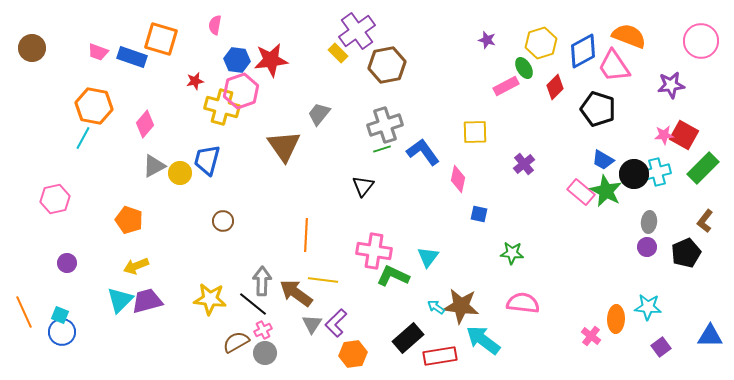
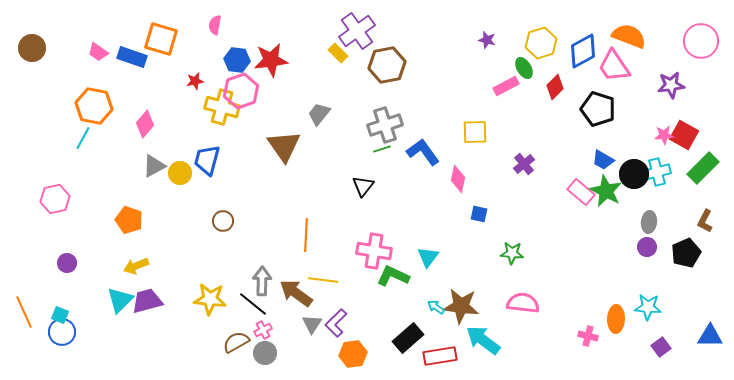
pink trapezoid at (98, 52): rotated 15 degrees clockwise
brown L-shape at (705, 221): rotated 10 degrees counterclockwise
pink cross at (591, 336): moved 3 px left; rotated 24 degrees counterclockwise
